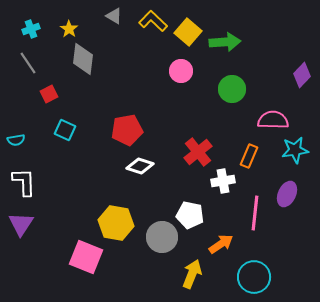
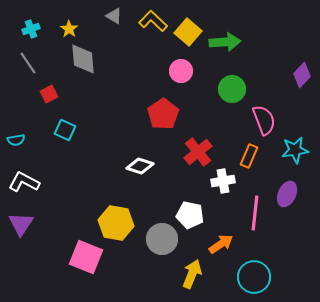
gray diamond: rotated 12 degrees counterclockwise
pink semicircle: moved 9 px left; rotated 68 degrees clockwise
red pentagon: moved 36 px right, 16 px up; rotated 24 degrees counterclockwise
white L-shape: rotated 60 degrees counterclockwise
gray circle: moved 2 px down
